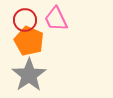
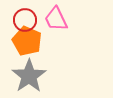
orange pentagon: moved 2 px left
gray star: moved 1 px down
